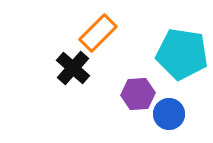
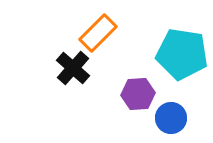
blue circle: moved 2 px right, 4 px down
